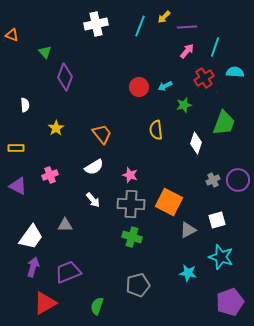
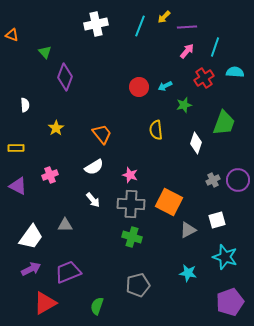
cyan star at (221, 257): moved 4 px right
purple arrow at (33, 267): moved 2 px left, 2 px down; rotated 48 degrees clockwise
